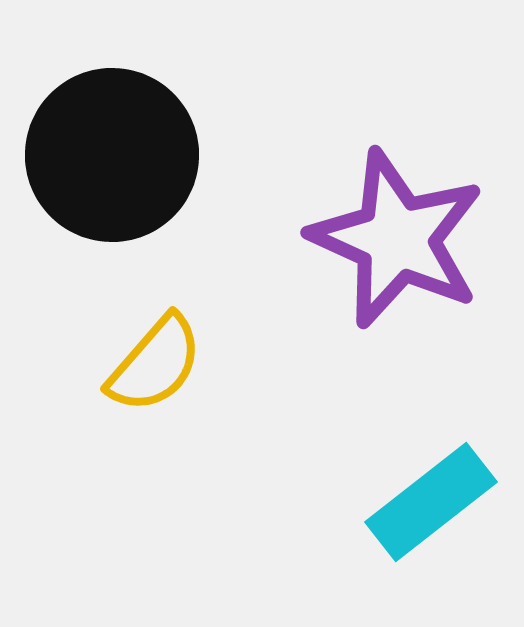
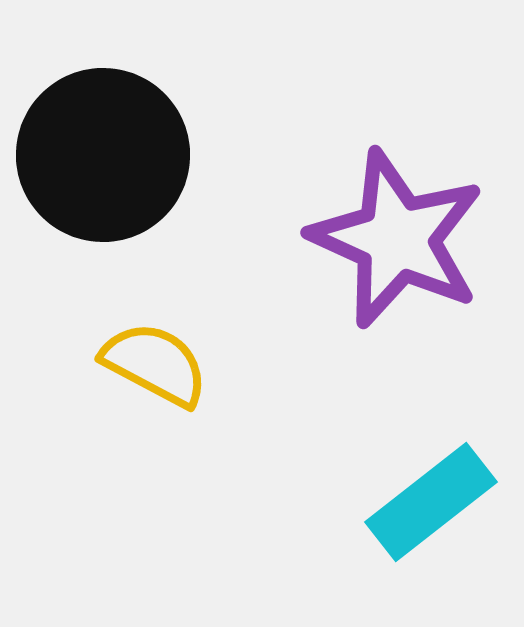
black circle: moved 9 px left
yellow semicircle: rotated 103 degrees counterclockwise
